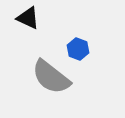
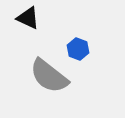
gray semicircle: moved 2 px left, 1 px up
